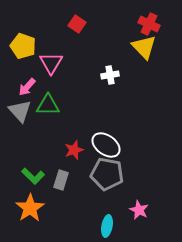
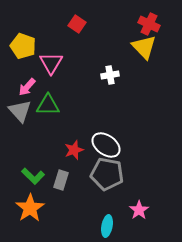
pink star: rotated 12 degrees clockwise
